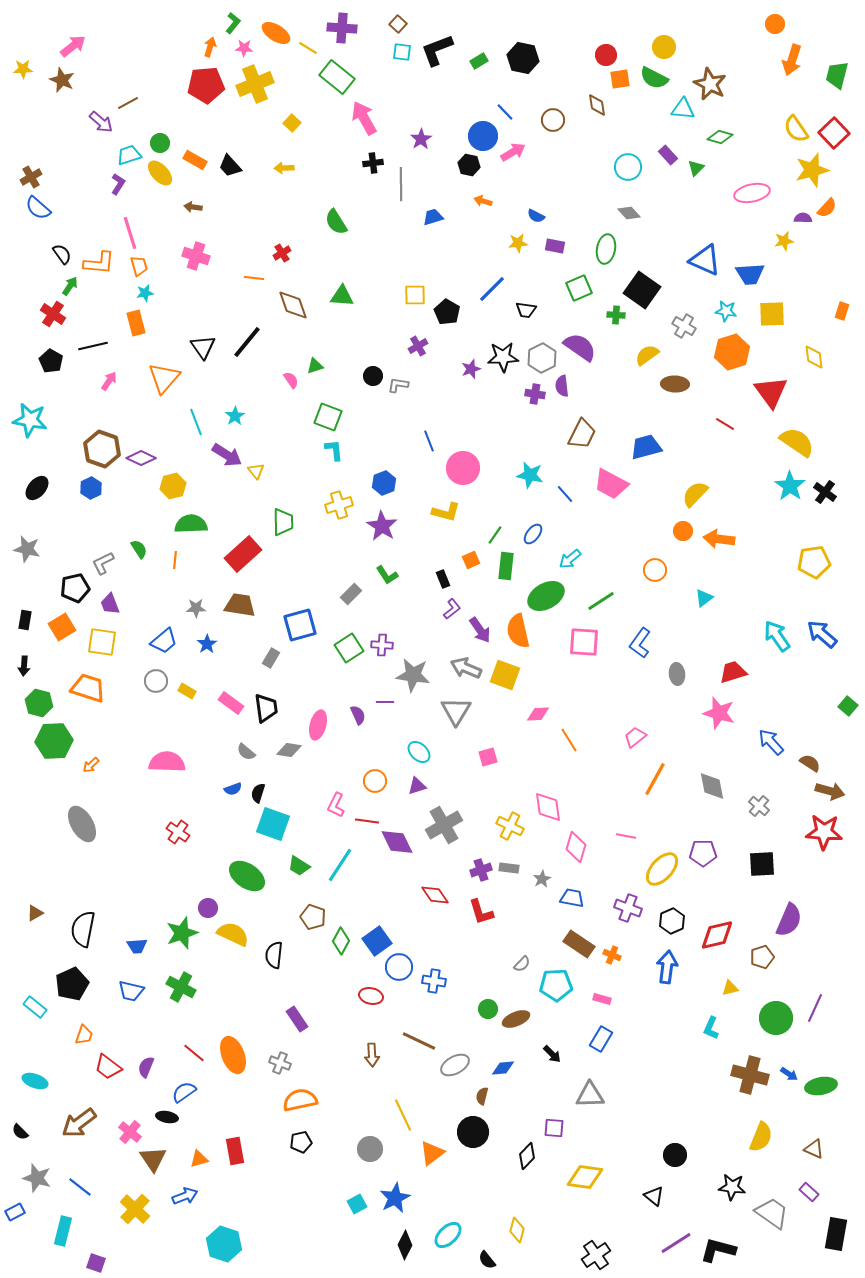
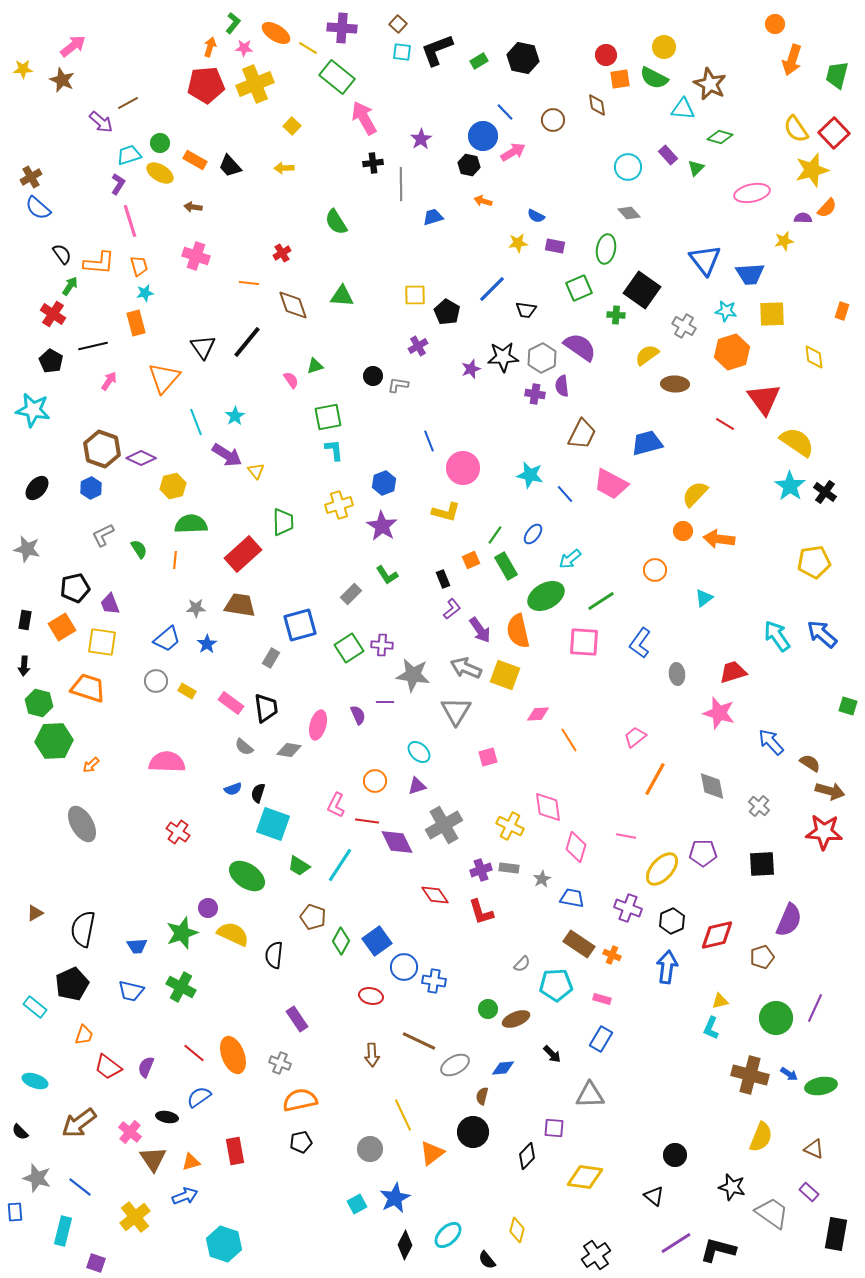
yellow square at (292, 123): moved 3 px down
yellow ellipse at (160, 173): rotated 16 degrees counterclockwise
pink line at (130, 233): moved 12 px up
blue triangle at (705, 260): rotated 28 degrees clockwise
orange line at (254, 278): moved 5 px left, 5 px down
red triangle at (771, 392): moved 7 px left, 7 px down
green square at (328, 417): rotated 32 degrees counterclockwise
cyan star at (30, 420): moved 3 px right, 10 px up
blue trapezoid at (646, 447): moved 1 px right, 4 px up
gray L-shape at (103, 563): moved 28 px up
green rectangle at (506, 566): rotated 36 degrees counterclockwise
blue trapezoid at (164, 641): moved 3 px right, 2 px up
green square at (848, 706): rotated 24 degrees counterclockwise
gray semicircle at (246, 752): moved 2 px left, 5 px up
blue circle at (399, 967): moved 5 px right
yellow triangle at (730, 988): moved 10 px left, 13 px down
blue semicircle at (184, 1092): moved 15 px right, 5 px down
orange triangle at (199, 1159): moved 8 px left, 3 px down
black star at (732, 1187): rotated 8 degrees clockwise
yellow cross at (135, 1209): moved 8 px down; rotated 8 degrees clockwise
blue rectangle at (15, 1212): rotated 66 degrees counterclockwise
